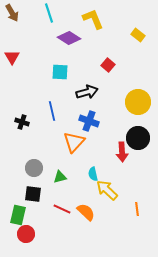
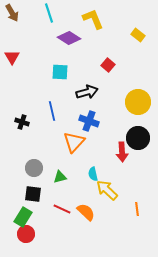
green rectangle: moved 5 px right, 2 px down; rotated 18 degrees clockwise
